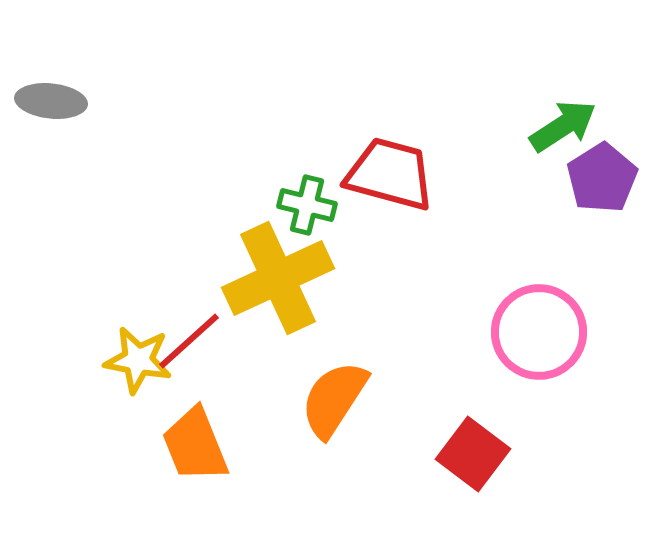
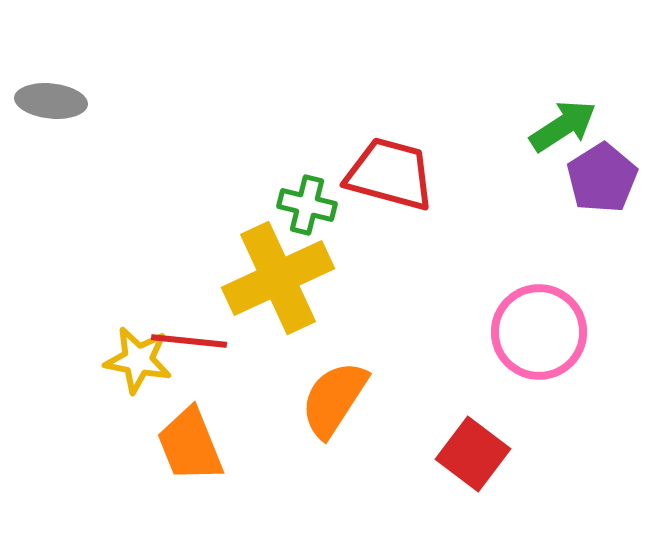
red line: rotated 48 degrees clockwise
orange trapezoid: moved 5 px left
